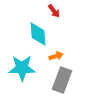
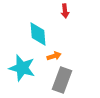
red arrow: moved 11 px right; rotated 32 degrees clockwise
orange arrow: moved 2 px left
cyan star: rotated 16 degrees clockwise
